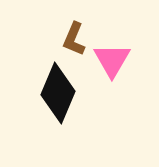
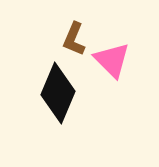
pink triangle: rotated 15 degrees counterclockwise
